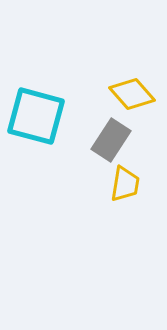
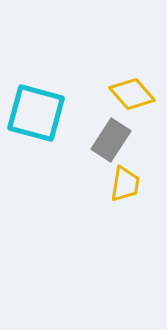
cyan square: moved 3 px up
